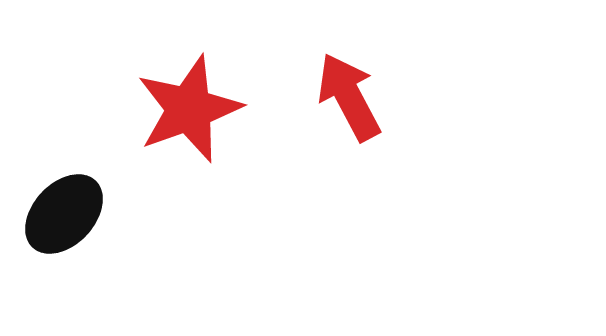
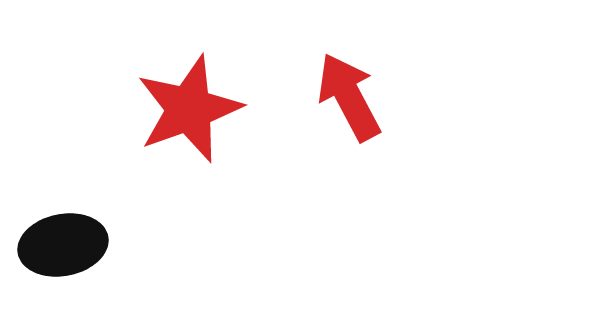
black ellipse: moved 1 px left, 31 px down; rotated 36 degrees clockwise
